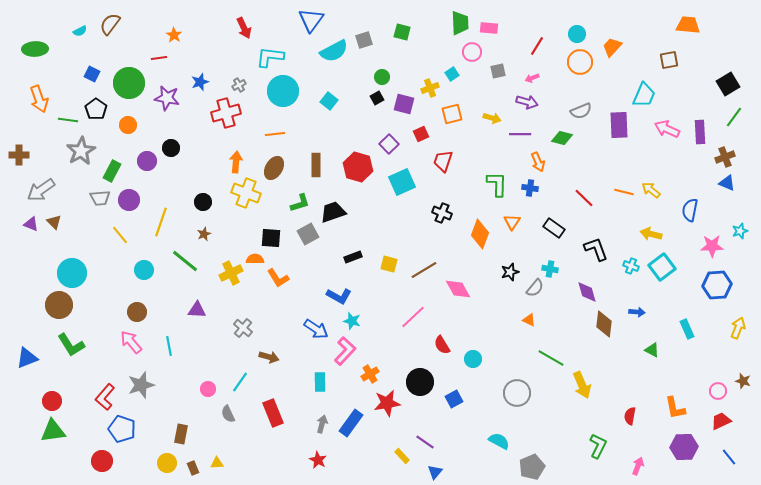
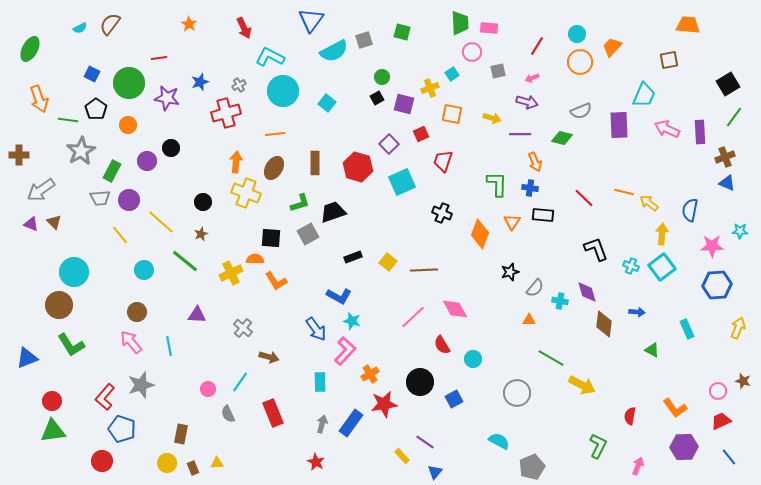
cyan semicircle at (80, 31): moved 3 px up
orange star at (174, 35): moved 15 px right, 11 px up
green ellipse at (35, 49): moved 5 px left; rotated 60 degrees counterclockwise
cyan L-shape at (270, 57): rotated 20 degrees clockwise
cyan square at (329, 101): moved 2 px left, 2 px down
orange square at (452, 114): rotated 25 degrees clockwise
orange arrow at (538, 162): moved 3 px left
brown rectangle at (316, 165): moved 1 px left, 2 px up
yellow arrow at (651, 190): moved 2 px left, 13 px down
yellow line at (161, 222): rotated 68 degrees counterclockwise
black rectangle at (554, 228): moved 11 px left, 13 px up; rotated 30 degrees counterclockwise
cyan star at (740, 231): rotated 21 degrees clockwise
brown star at (204, 234): moved 3 px left
yellow arrow at (651, 234): moved 11 px right; rotated 80 degrees clockwise
yellow square at (389, 264): moved 1 px left, 2 px up; rotated 24 degrees clockwise
cyan cross at (550, 269): moved 10 px right, 32 px down
brown line at (424, 270): rotated 28 degrees clockwise
cyan circle at (72, 273): moved 2 px right, 1 px up
orange L-shape at (278, 278): moved 2 px left, 3 px down
pink diamond at (458, 289): moved 3 px left, 20 px down
purple triangle at (197, 310): moved 5 px down
orange triangle at (529, 320): rotated 24 degrees counterclockwise
blue arrow at (316, 329): rotated 20 degrees clockwise
yellow arrow at (582, 385): rotated 40 degrees counterclockwise
red star at (387, 403): moved 3 px left, 1 px down
orange L-shape at (675, 408): rotated 25 degrees counterclockwise
red star at (318, 460): moved 2 px left, 2 px down
